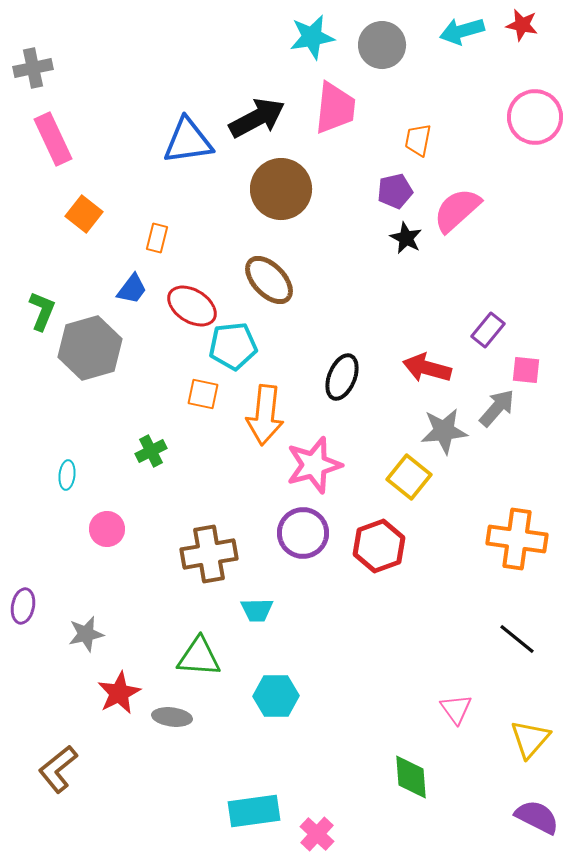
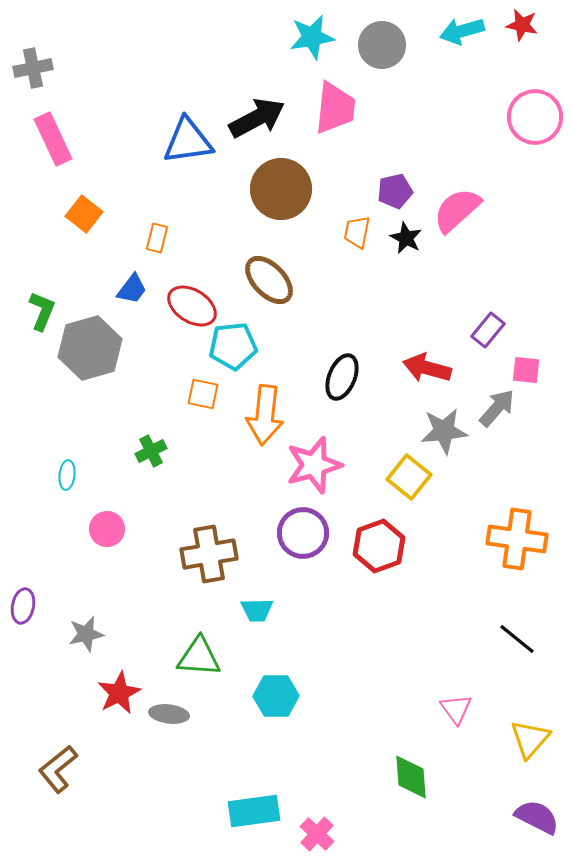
orange trapezoid at (418, 140): moved 61 px left, 92 px down
gray ellipse at (172, 717): moved 3 px left, 3 px up
